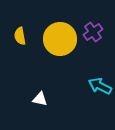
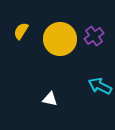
purple cross: moved 1 px right, 4 px down
yellow semicircle: moved 1 px right, 5 px up; rotated 42 degrees clockwise
white triangle: moved 10 px right
